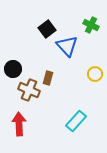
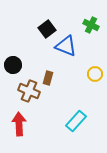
blue triangle: moved 1 px left; rotated 25 degrees counterclockwise
black circle: moved 4 px up
brown cross: moved 1 px down
